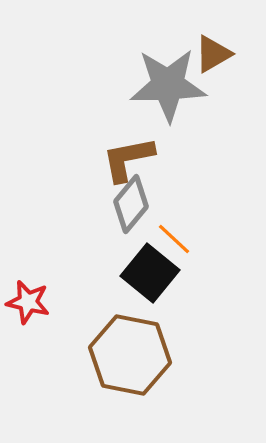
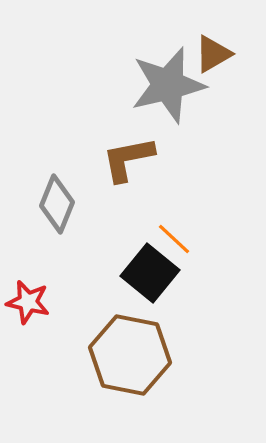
gray star: rotated 12 degrees counterclockwise
gray diamond: moved 74 px left; rotated 18 degrees counterclockwise
